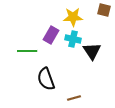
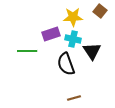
brown square: moved 4 px left, 1 px down; rotated 24 degrees clockwise
purple rectangle: moved 1 px up; rotated 42 degrees clockwise
black semicircle: moved 20 px right, 15 px up
